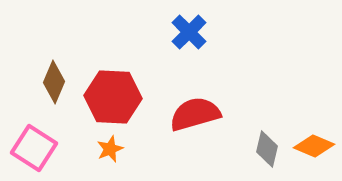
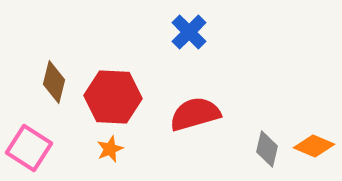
brown diamond: rotated 9 degrees counterclockwise
pink square: moved 5 px left
